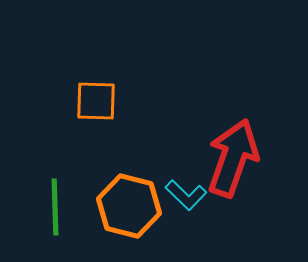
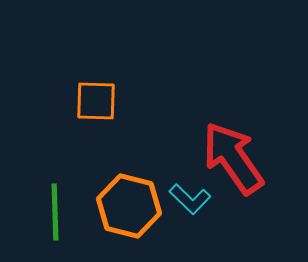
red arrow: rotated 54 degrees counterclockwise
cyan L-shape: moved 4 px right, 4 px down
green line: moved 5 px down
